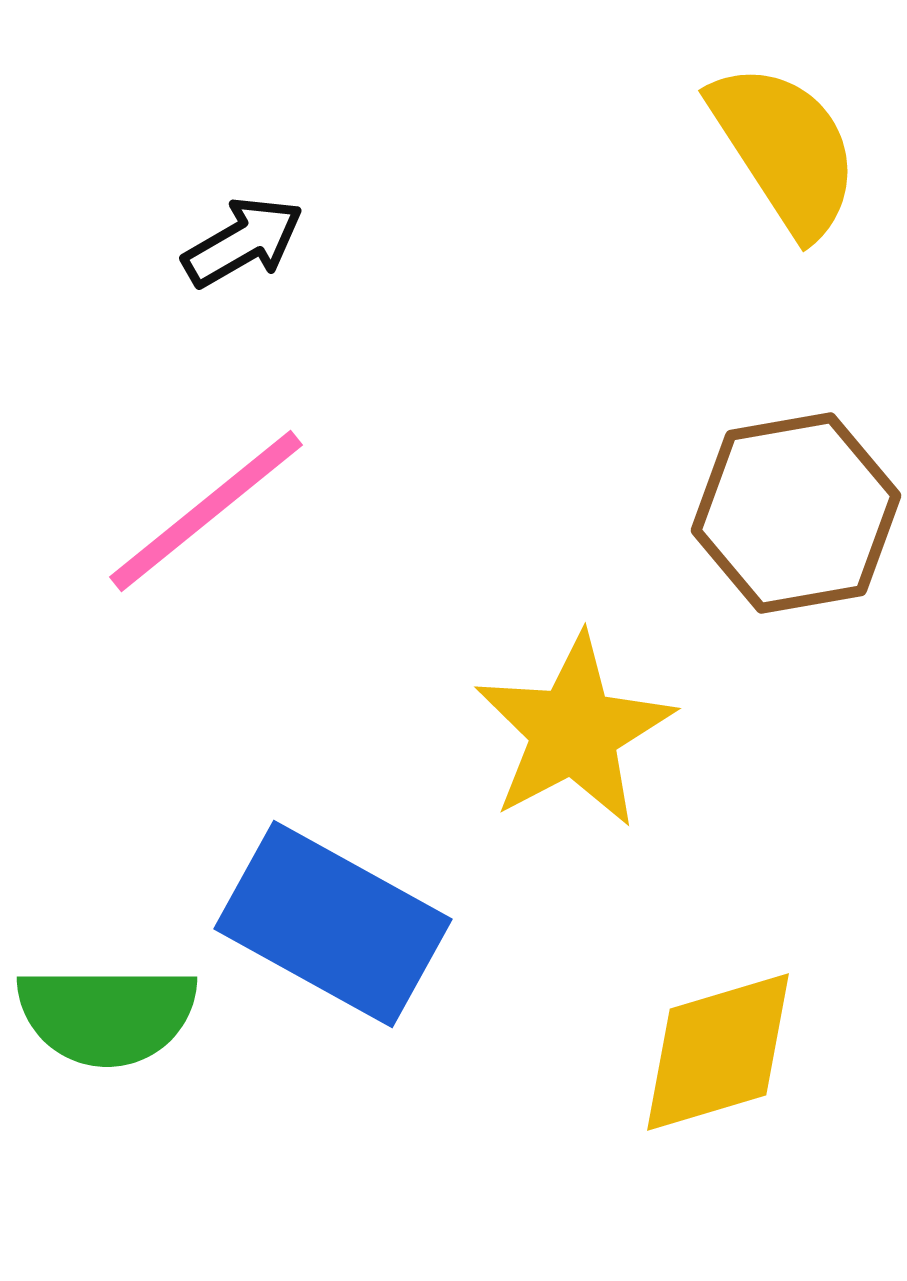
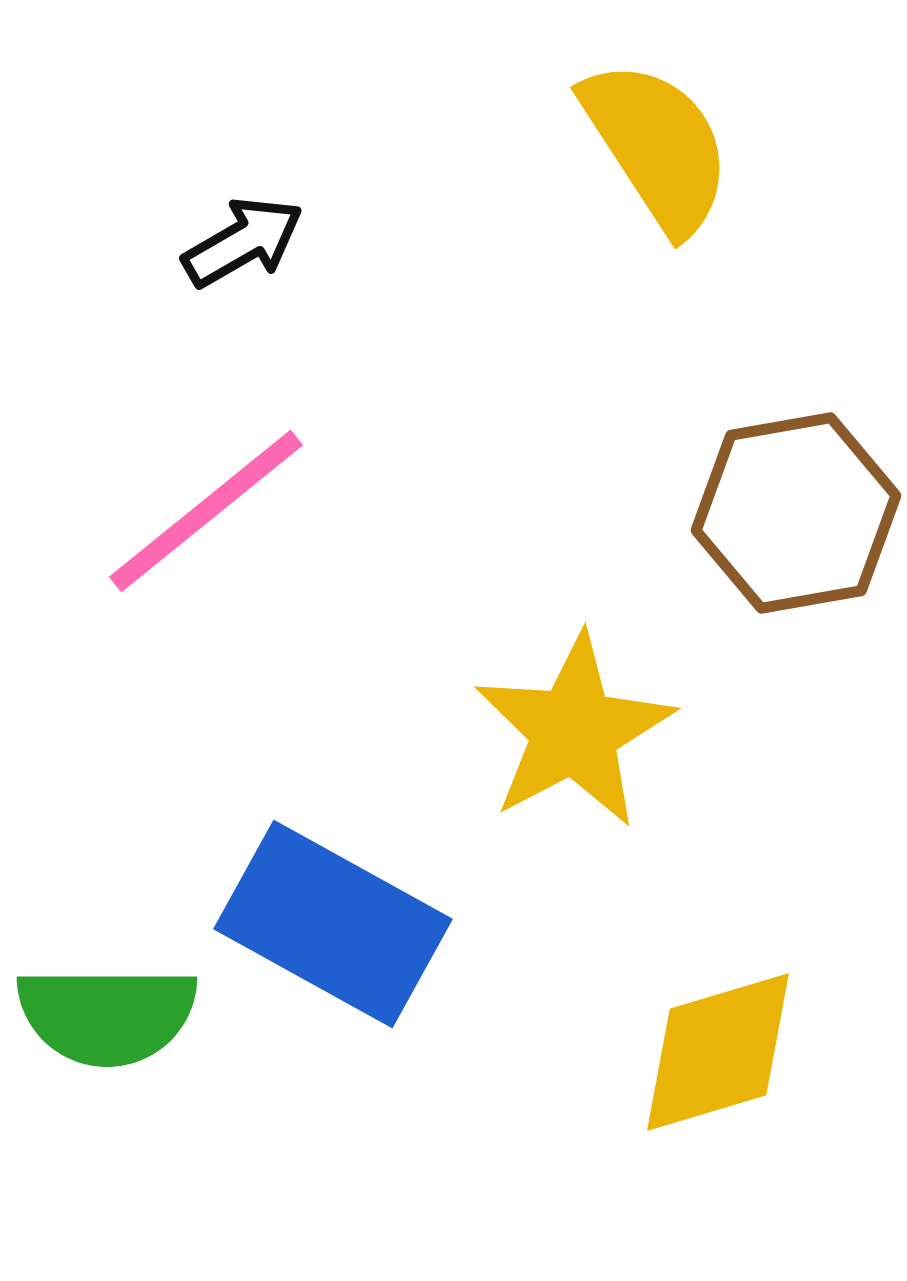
yellow semicircle: moved 128 px left, 3 px up
